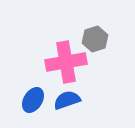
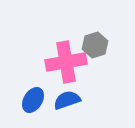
gray hexagon: moved 6 px down
